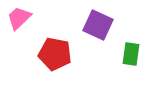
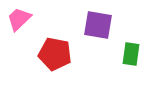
pink trapezoid: moved 1 px down
purple square: rotated 16 degrees counterclockwise
